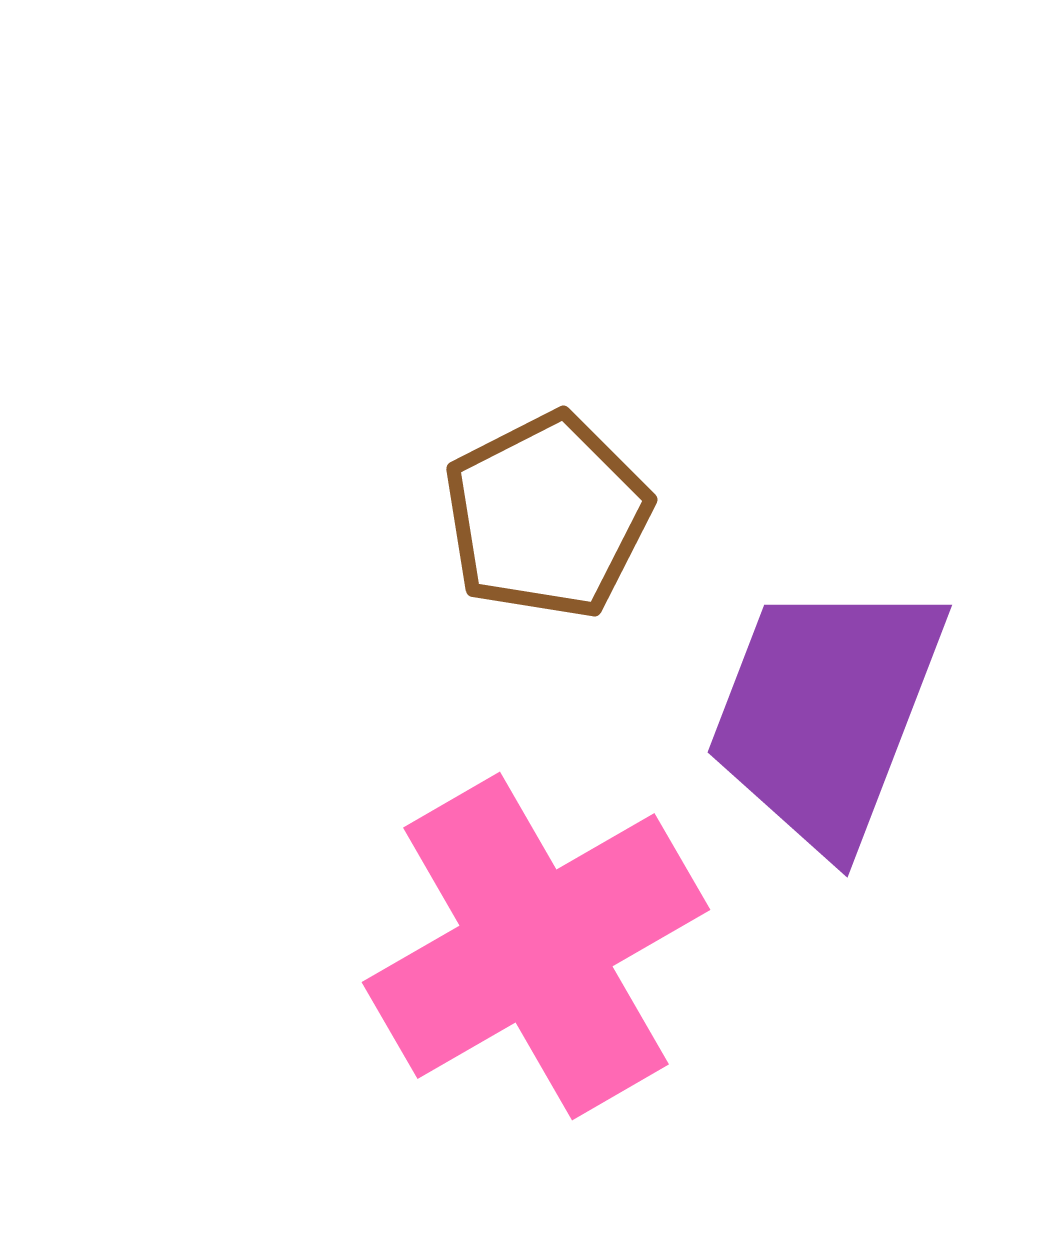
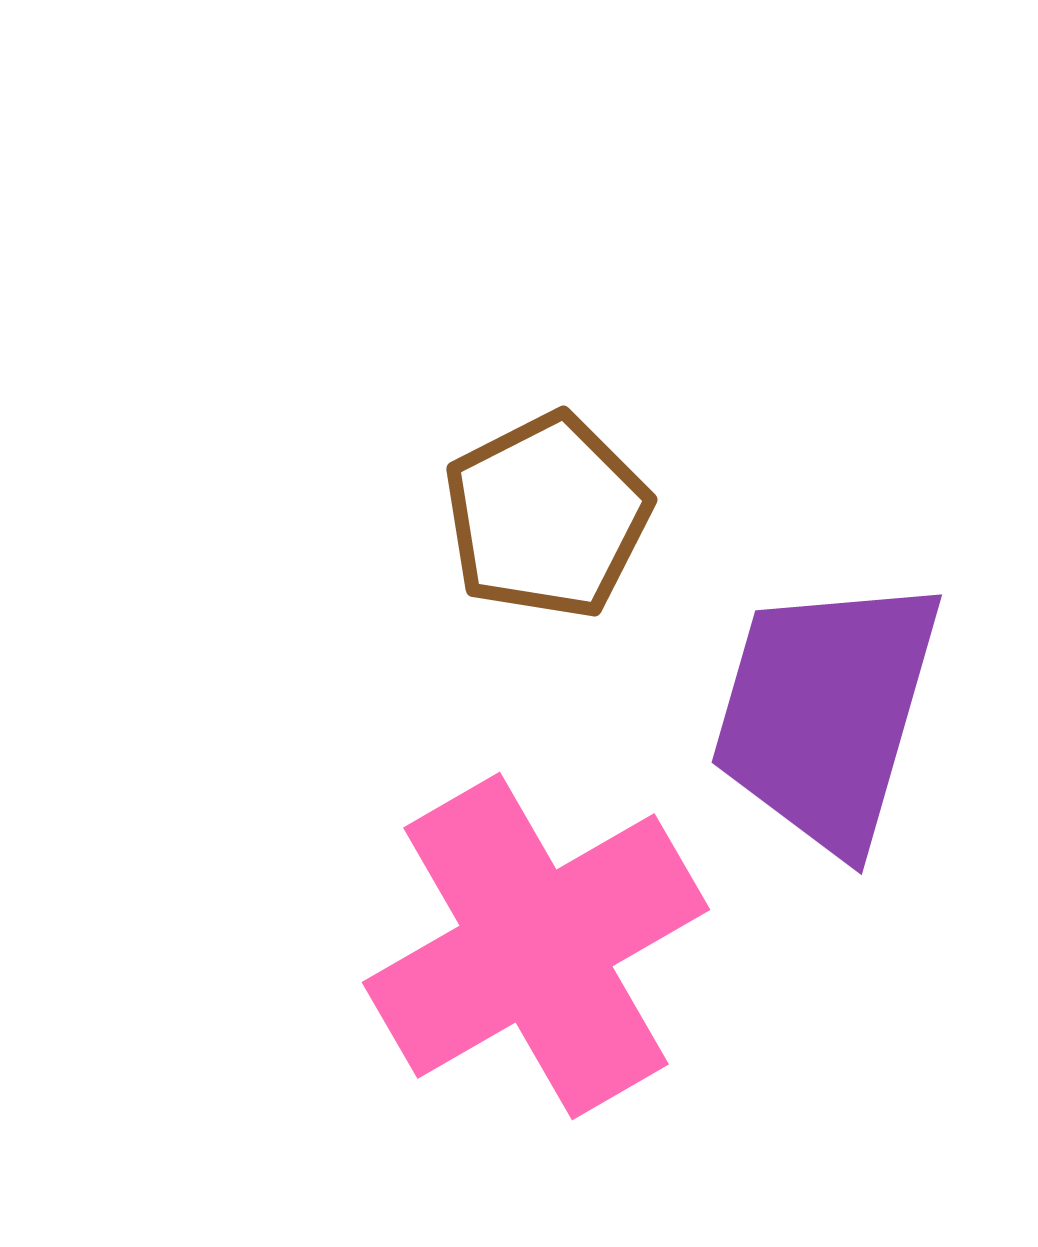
purple trapezoid: rotated 5 degrees counterclockwise
